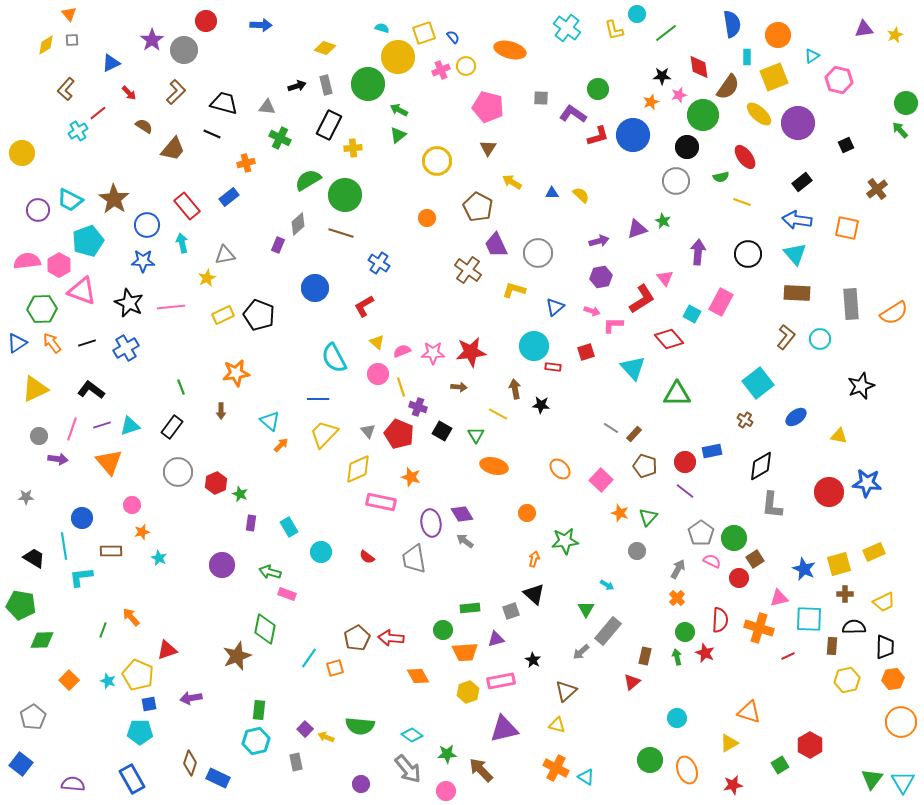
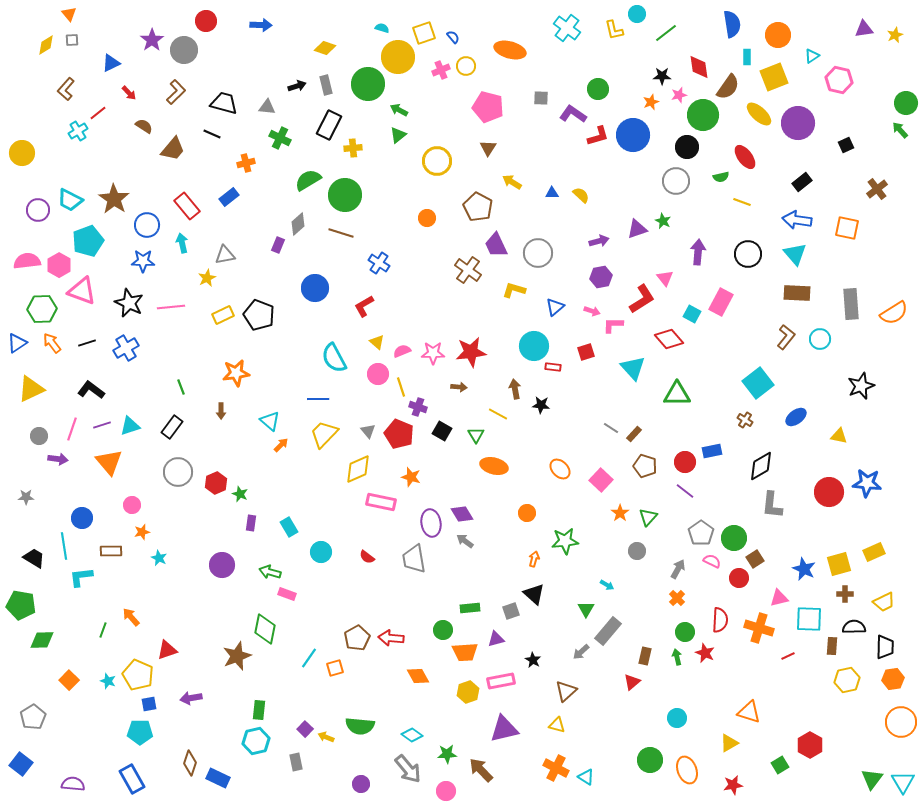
yellow triangle at (35, 389): moved 4 px left
orange star at (620, 513): rotated 18 degrees clockwise
